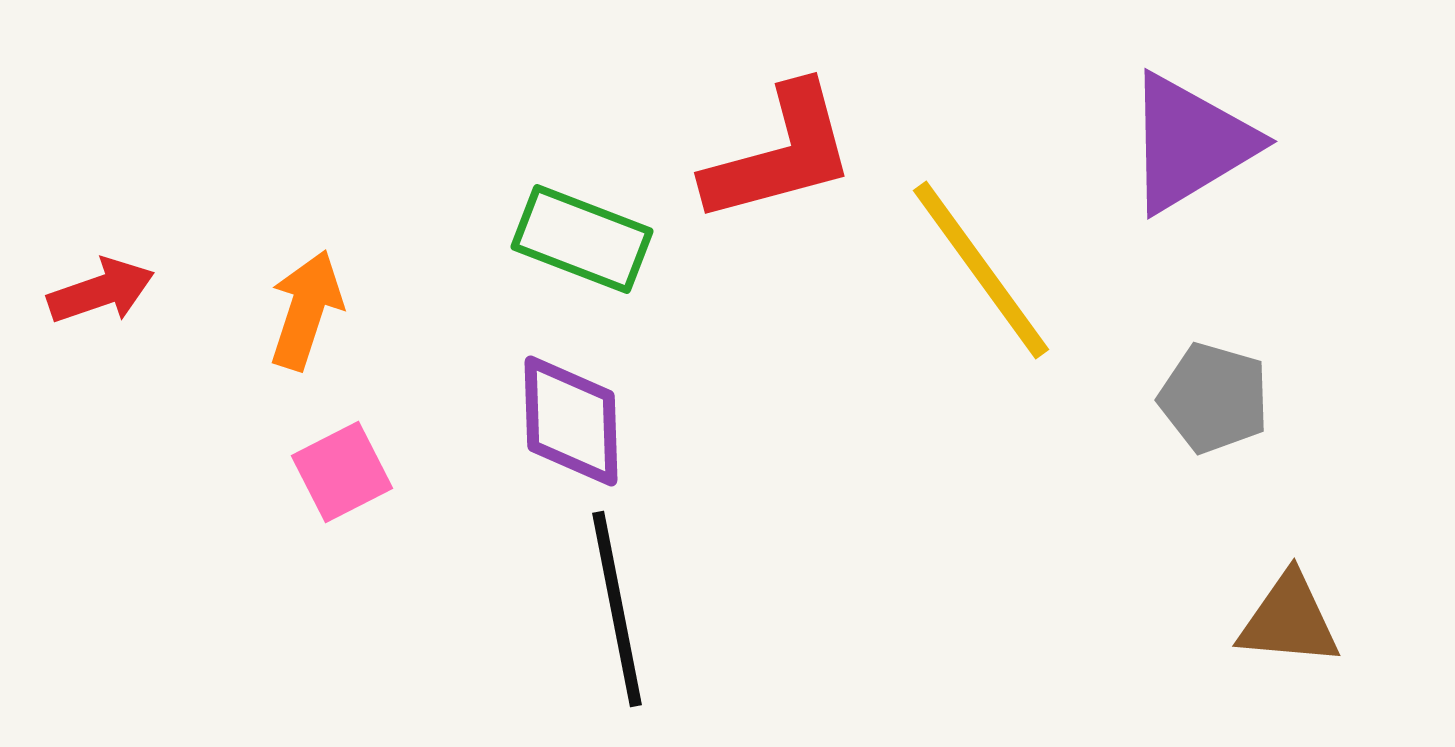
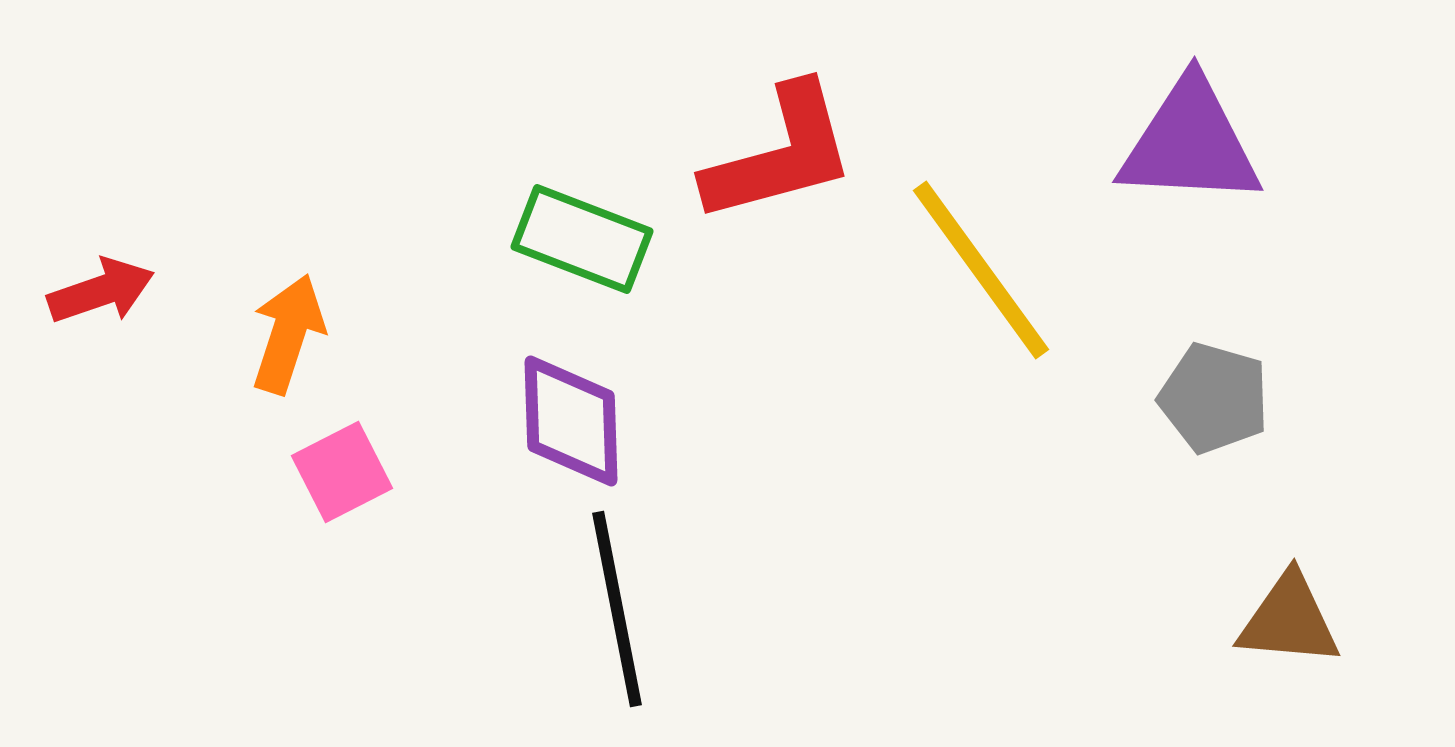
purple triangle: rotated 34 degrees clockwise
orange arrow: moved 18 px left, 24 px down
